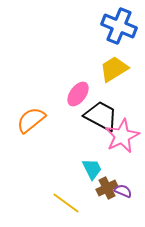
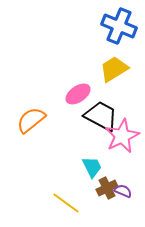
pink ellipse: rotated 20 degrees clockwise
cyan trapezoid: moved 2 px up
